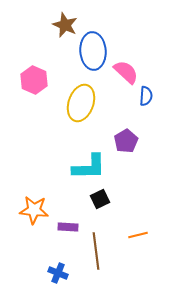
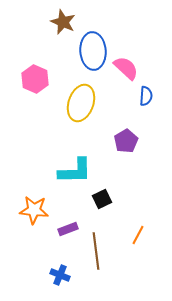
brown star: moved 2 px left, 3 px up
pink semicircle: moved 4 px up
pink hexagon: moved 1 px right, 1 px up
cyan L-shape: moved 14 px left, 4 px down
black square: moved 2 px right
purple rectangle: moved 2 px down; rotated 24 degrees counterclockwise
orange line: rotated 48 degrees counterclockwise
blue cross: moved 2 px right, 2 px down
